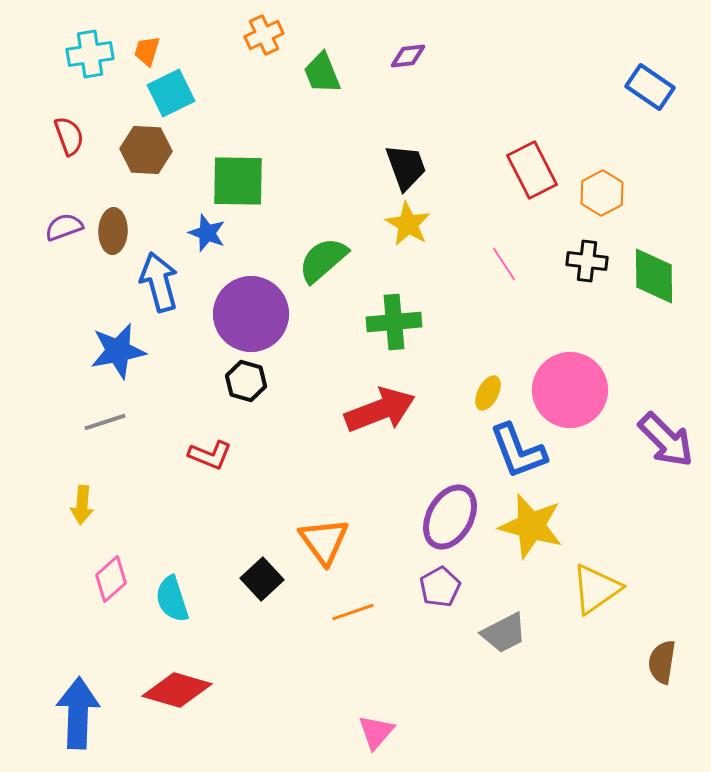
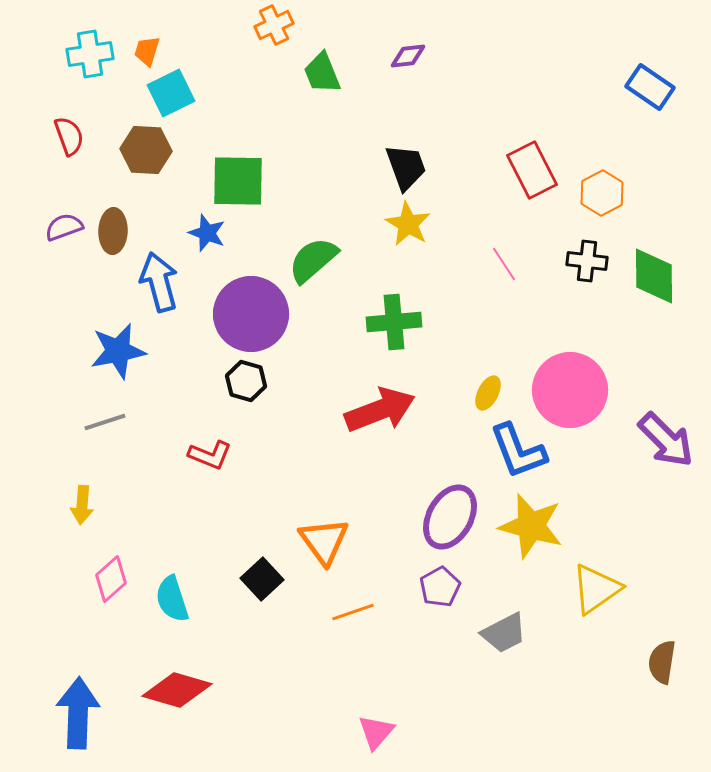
orange cross at (264, 35): moved 10 px right, 10 px up
green semicircle at (323, 260): moved 10 px left
